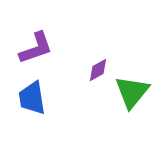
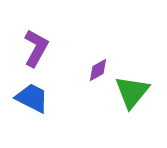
purple L-shape: rotated 42 degrees counterclockwise
blue trapezoid: rotated 126 degrees clockwise
